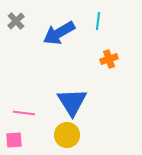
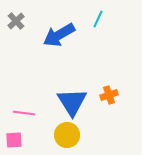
cyan line: moved 2 px up; rotated 18 degrees clockwise
blue arrow: moved 2 px down
orange cross: moved 36 px down
